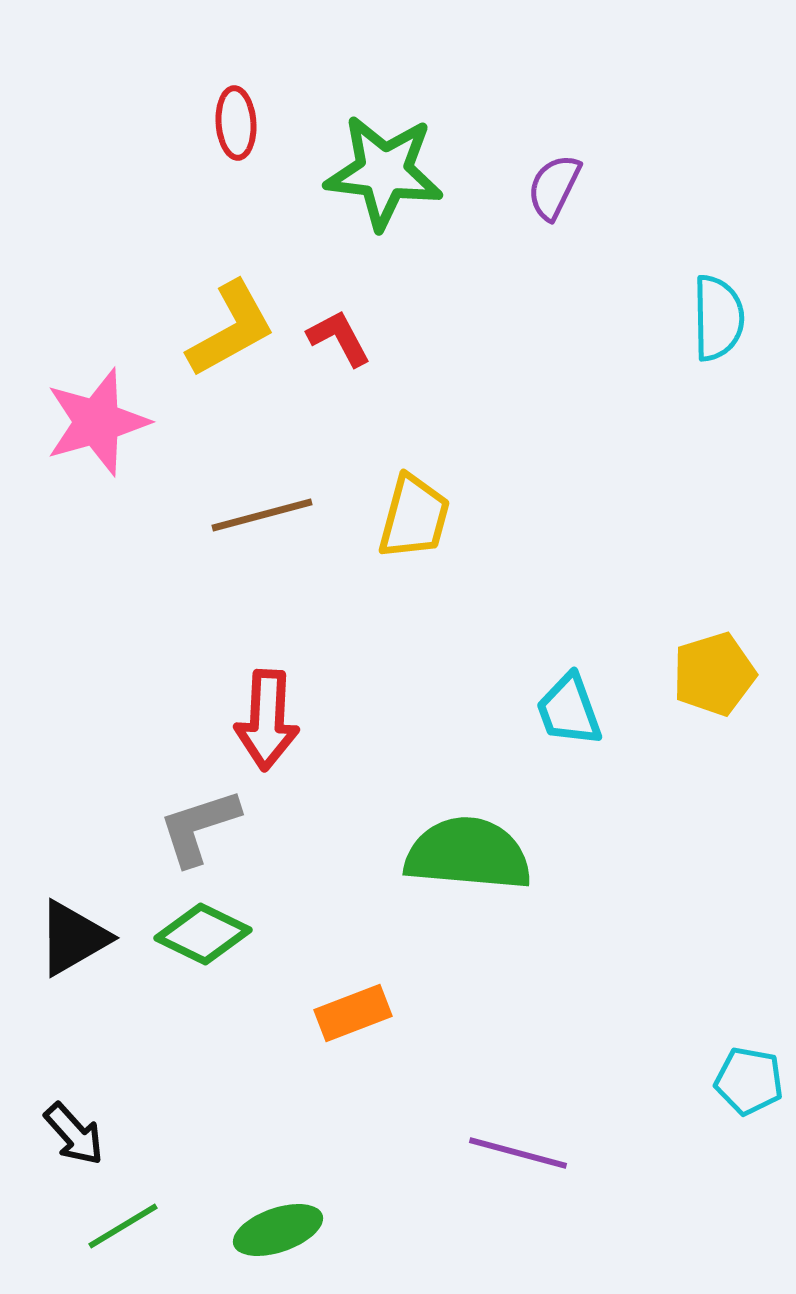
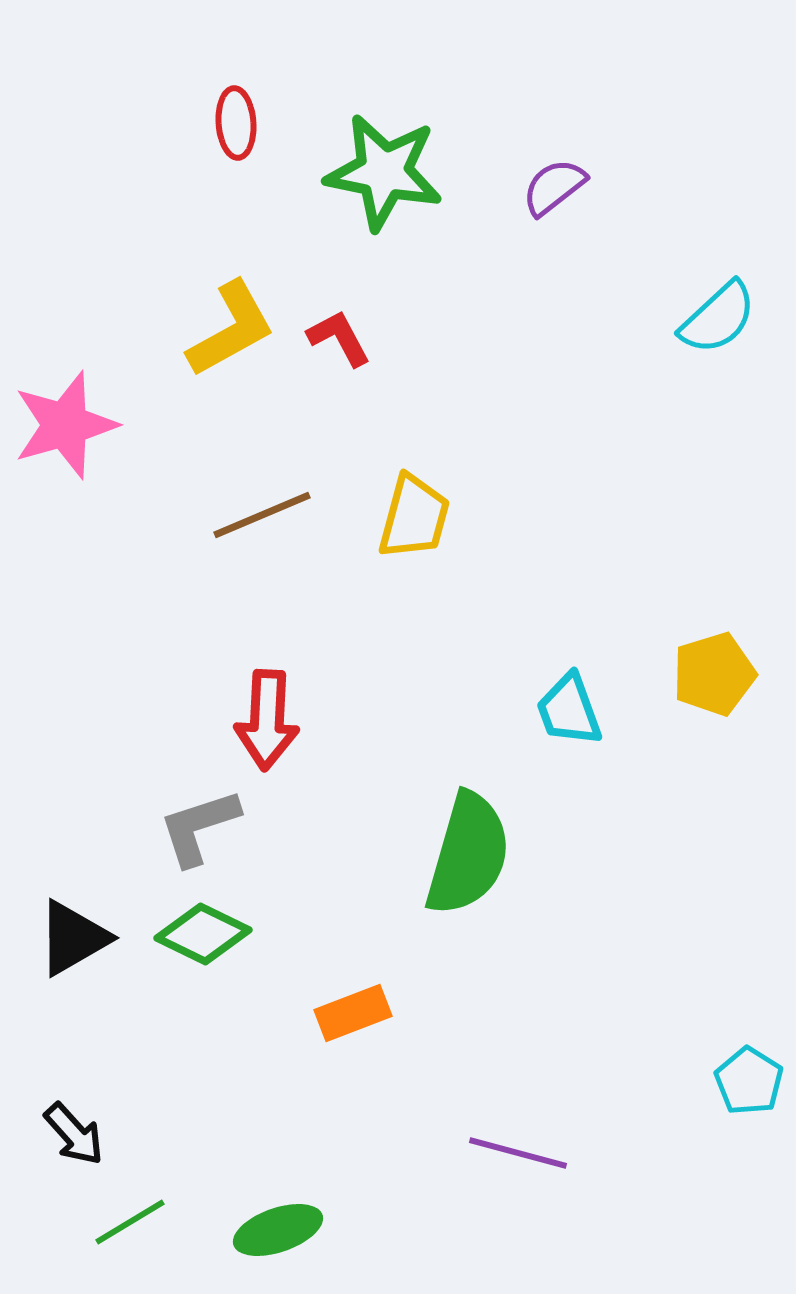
green star: rotated 4 degrees clockwise
purple semicircle: rotated 26 degrees clockwise
cyan semicircle: rotated 48 degrees clockwise
pink star: moved 32 px left, 3 px down
brown line: rotated 8 degrees counterclockwise
green semicircle: rotated 101 degrees clockwise
cyan pentagon: rotated 22 degrees clockwise
green line: moved 7 px right, 4 px up
